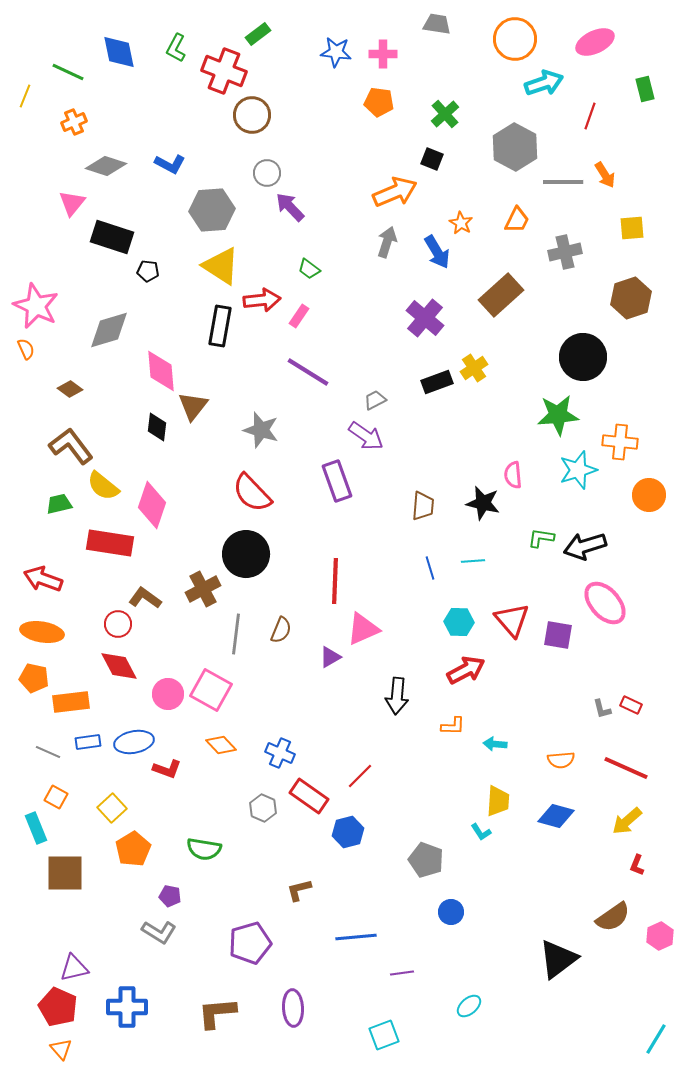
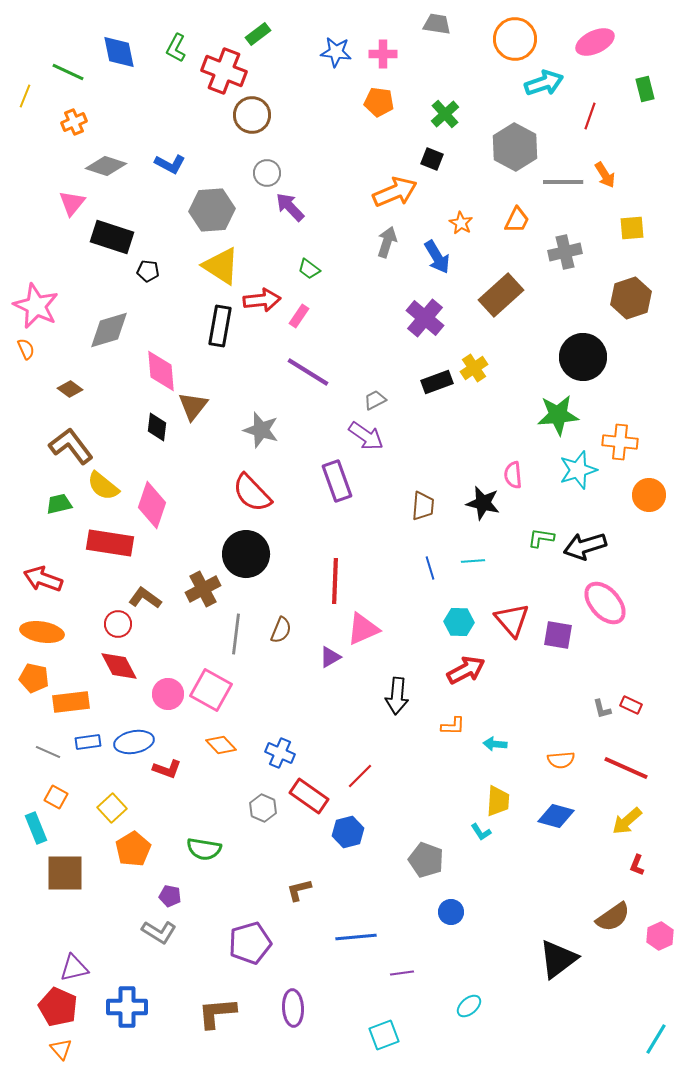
blue arrow at (437, 252): moved 5 px down
